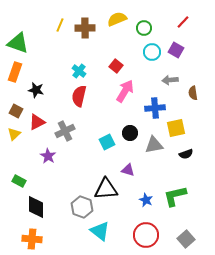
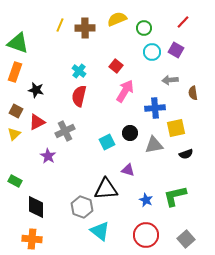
green rectangle: moved 4 px left
